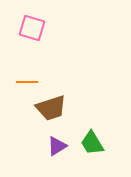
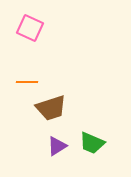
pink square: moved 2 px left; rotated 8 degrees clockwise
green trapezoid: rotated 36 degrees counterclockwise
